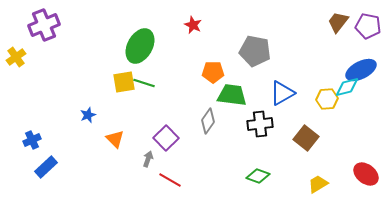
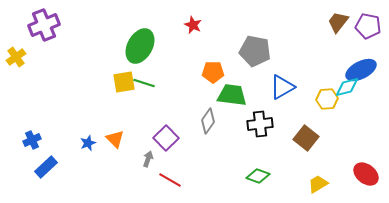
blue triangle: moved 6 px up
blue star: moved 28 px down
